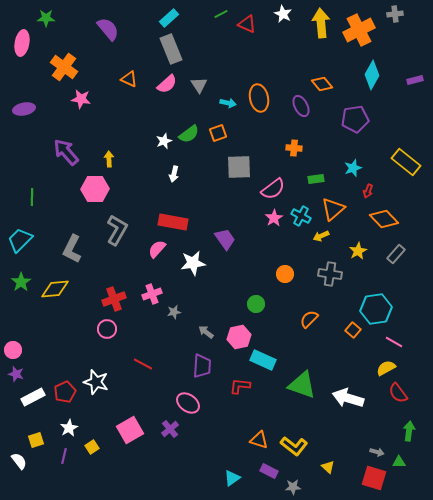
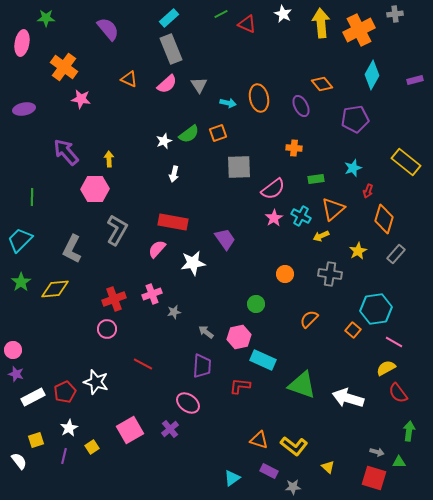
orange diamond at (384, 219): rotated 60 degrees clockwise
